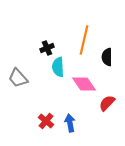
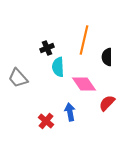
blue arrow: moved 11 px up
